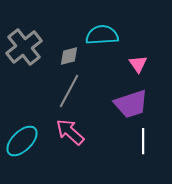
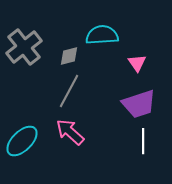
pink triangle: moved 1 px left, 1 px up
purple trapezoid: moved 8 px right
